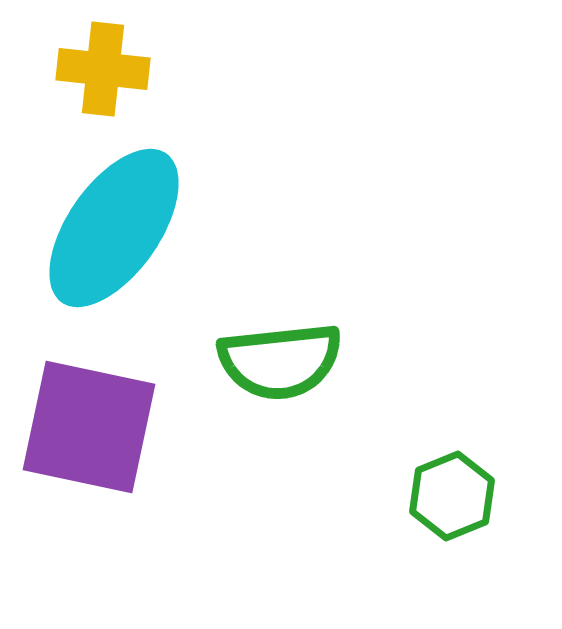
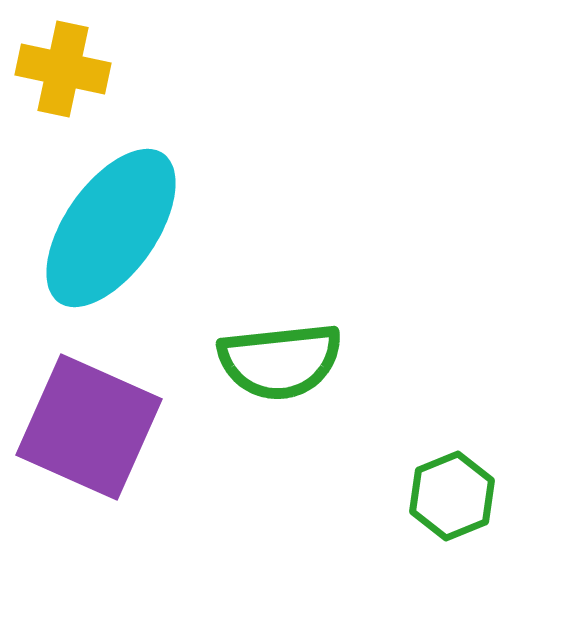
yellow cross: moved 40 px left; rotated 6 degrees clockwise
cyan ellipse: moved 3 px left
purple square: rotated 12 degrees clockwise
